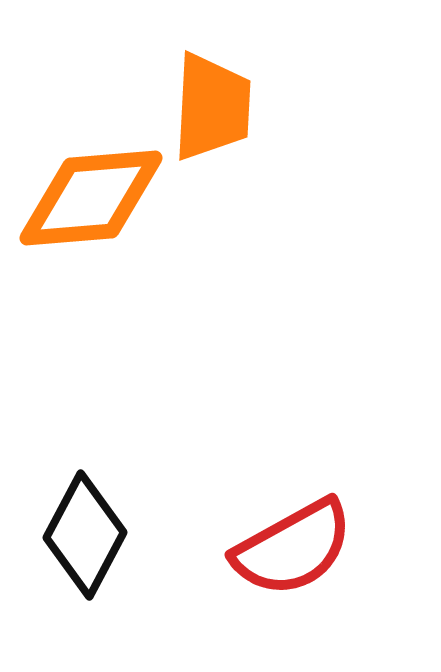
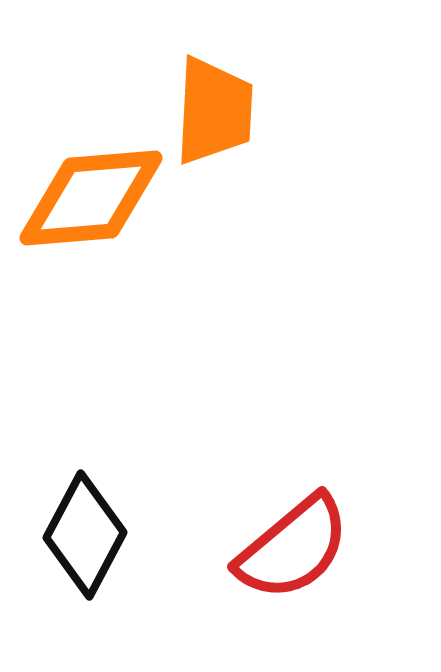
orange trapezoid: moved 2 px right, 4 px down
red semicircle: rotated 11 degrees counterclockwise
